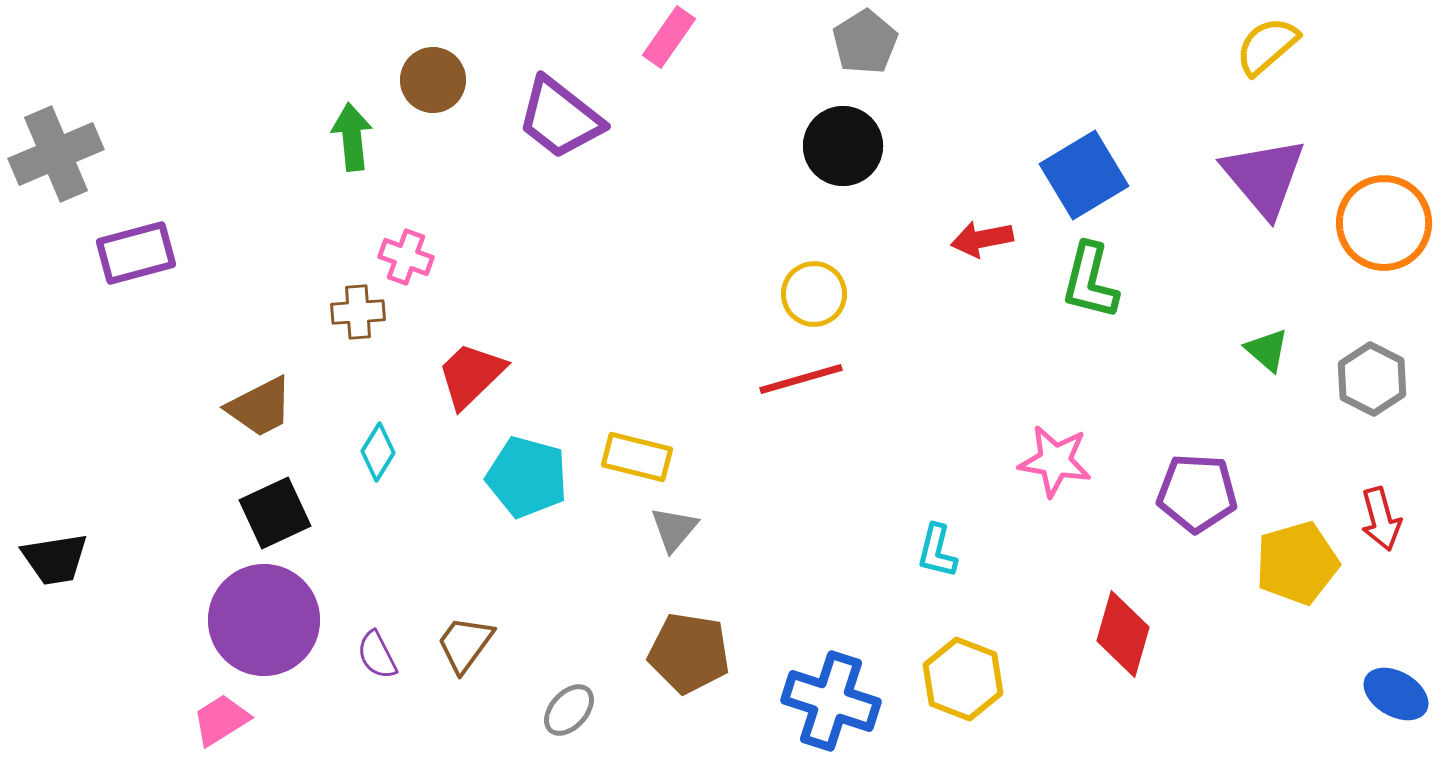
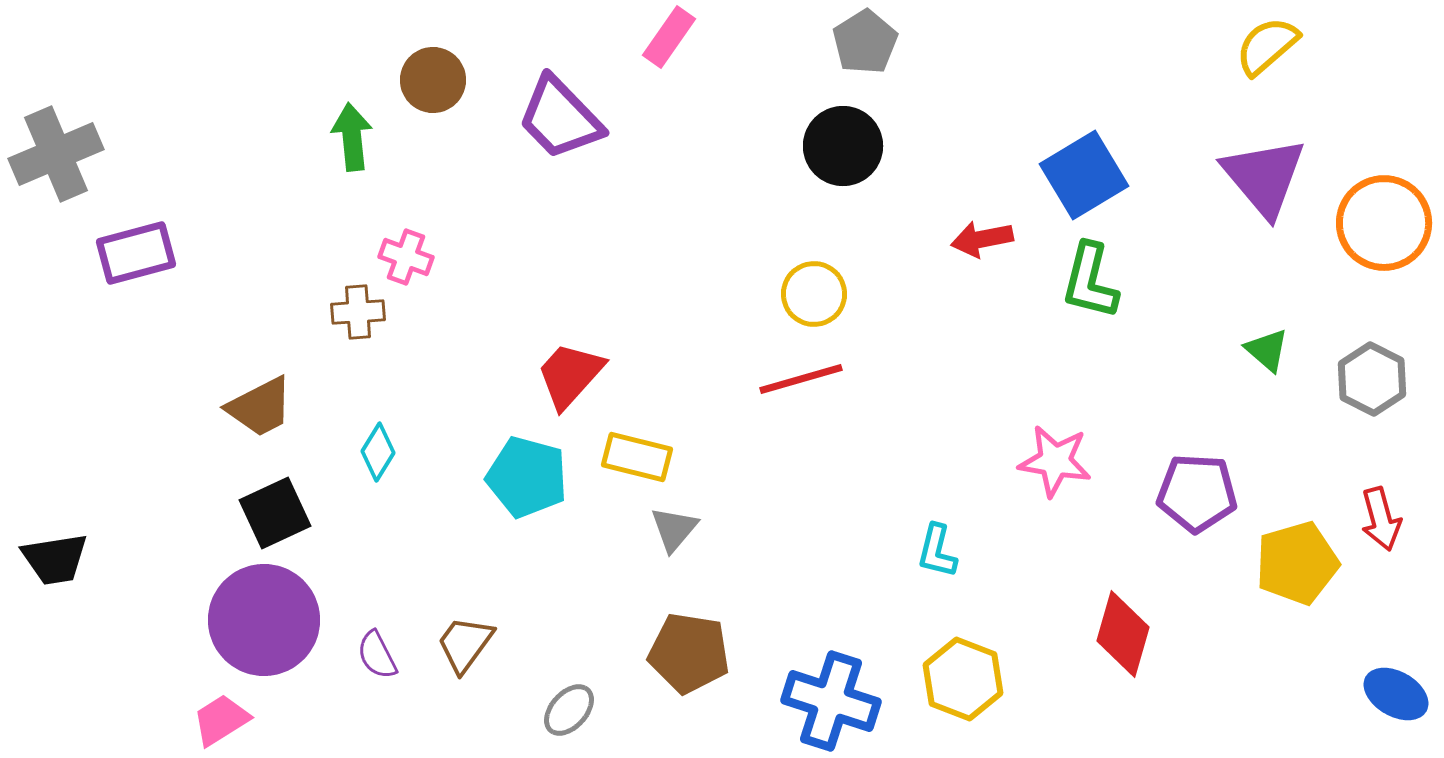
purple trapezoid at (560, 118): rotated 8 degrees clockwise
red trapezoid at (471, 375): moved 99 px right; rotated 4 degrees counterclockwise
